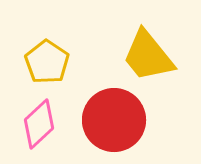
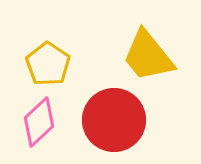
yellow pentagon: moved 1 px right, 2 px down
pink diamond: moved 2 px up
